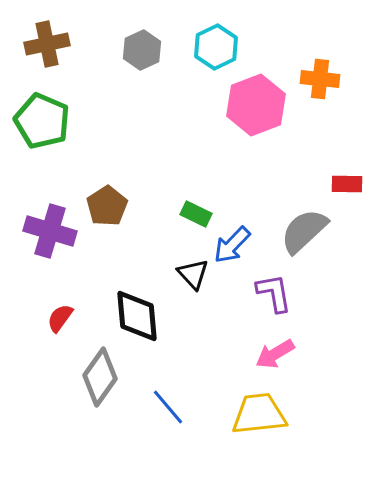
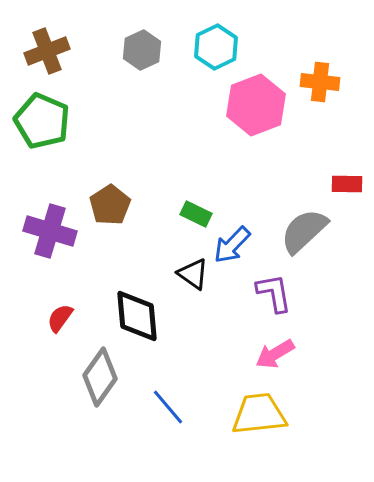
brown cross: moved 7 px down; rotated 9 degrees counterclockwise
orange cross: moved 3 px down
brown pentagon: moved 3 px right, 1 px up
black triangle: rotated 12 degrees counterclockwise
